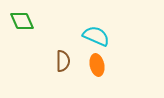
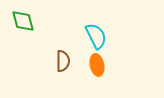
green diamond: moved 1 px right; rotated 10 degrees clockwise
cyan semicircle: rotated 40 degrees clockwise
